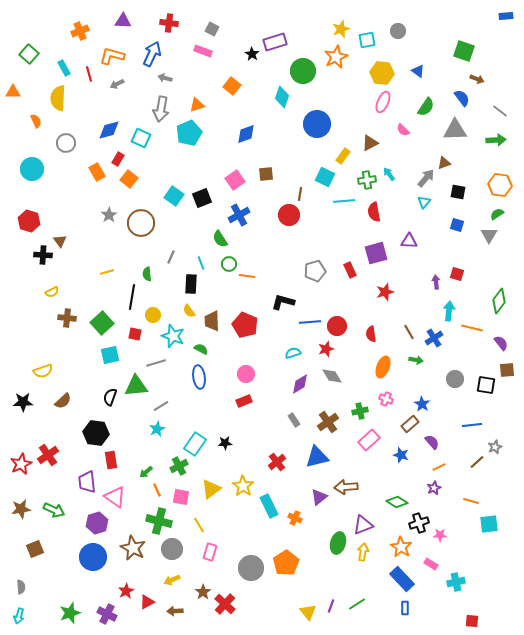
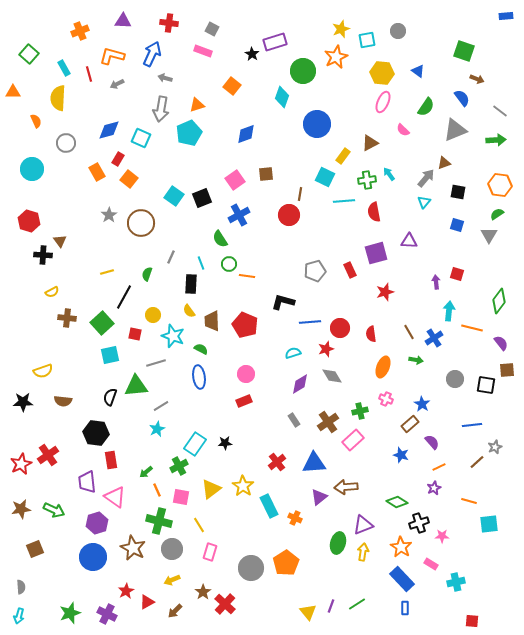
gray triangle at (455, 130): rotated 20 degrees counterclockwise
green semicircle at (147, 274): rotated 24 degrees clockwise
black line at (132, 297): moved 8 px left; rotated 20 degrees clockwise
red circle at (337, 326): moved 3 px right, 2 px down
brown semicircle at (63, 401): rotated 48 degrees clockwise
pink rectangle at (369, 440): moved 16 px left
blue triangle at (317, 457): moved 3 px left, 6 px down; rotated 10 degrees clockwise
orange line at (471, 501): moved 2 px left
pink star at (440, 535): moved 2 px right, 1 px down
brown arrow at (175, 611): rotated 42 degrees counterclockwise
